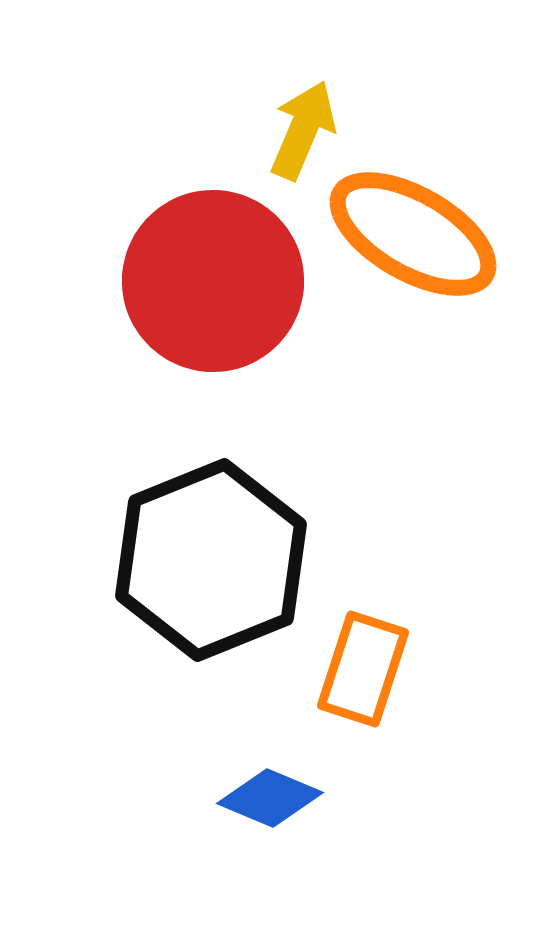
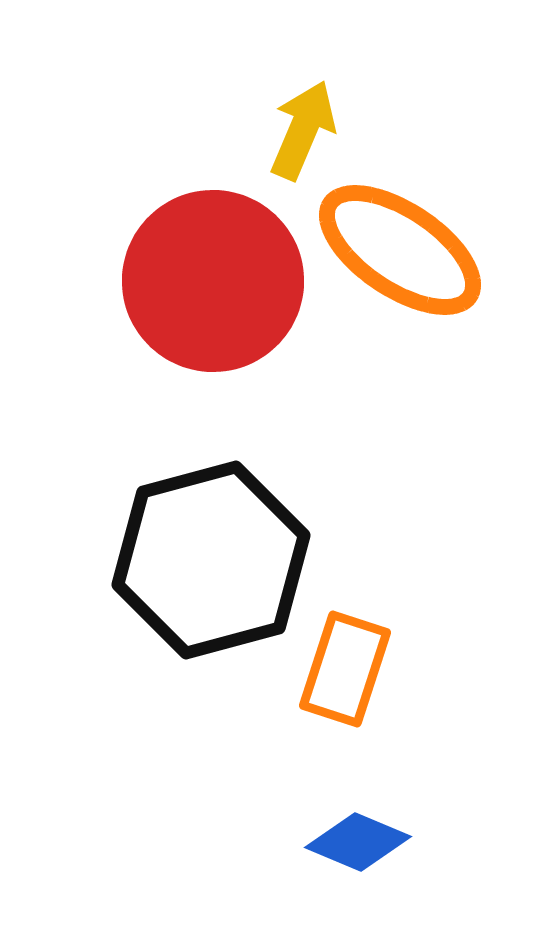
orange ellipse: moved 13 px left, 16 px down; rotated 4 degrees clockwise
black hexagon: rotated 7 degrees clockwise
orange rectangle: moved 18 px left
blue diamond: moved 88 px right, 44 px down
